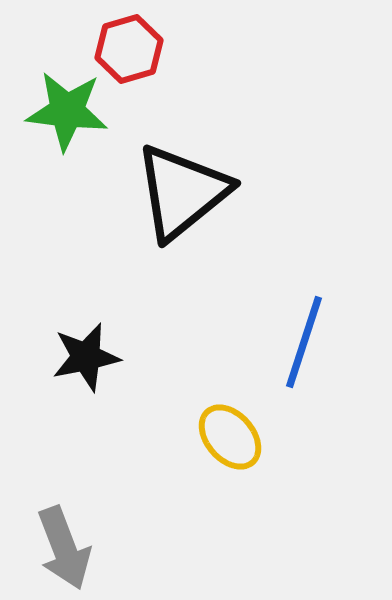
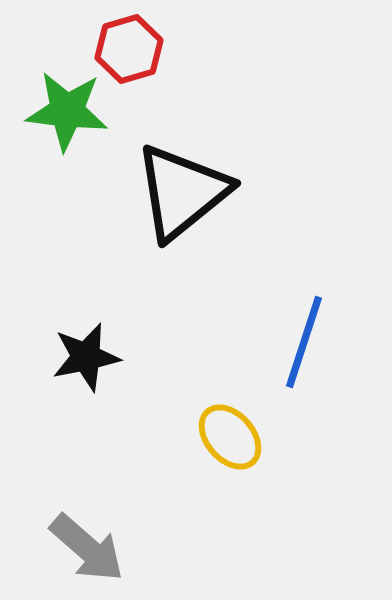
gray arrow: moved 23 px right; rotated 28 degrees counterclockwise
